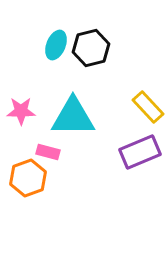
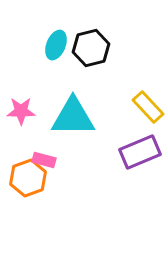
pink rectangle: moved 4 px left, 8 px down
